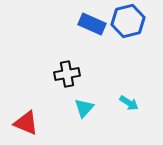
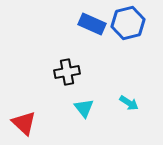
blue hexagon: moved 2 px down
black cross: moved 2 px up
cyan triangle: rotated 20 degrees counterclockwise
red triangle: moved 2 px left; rotated 20 degrees clockwise
